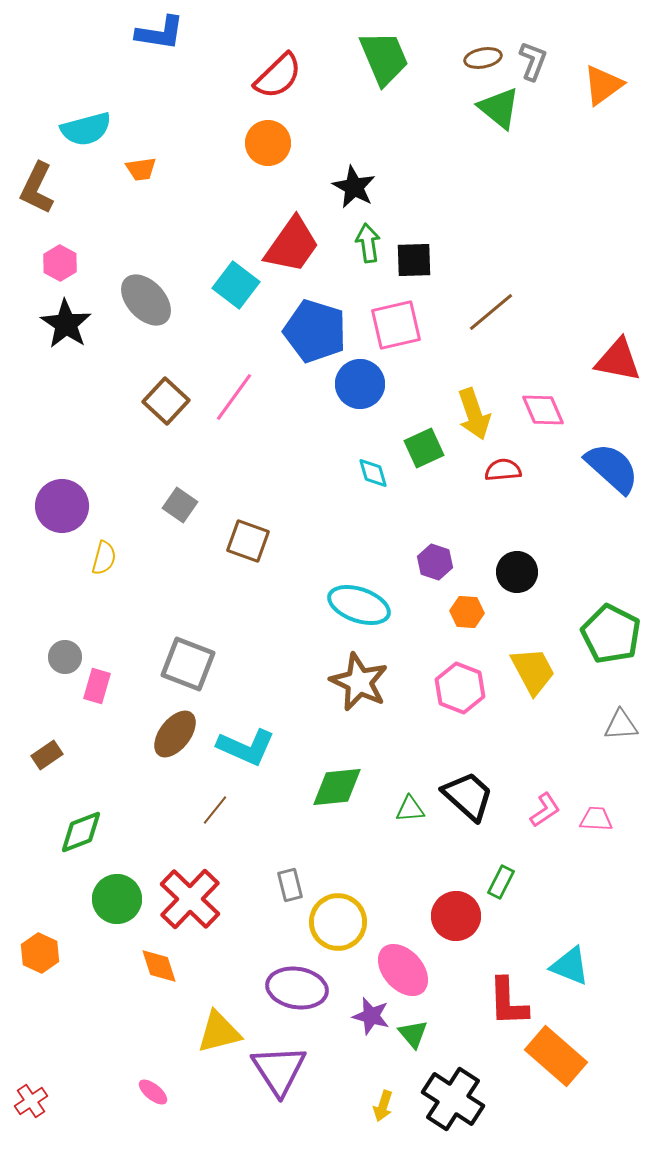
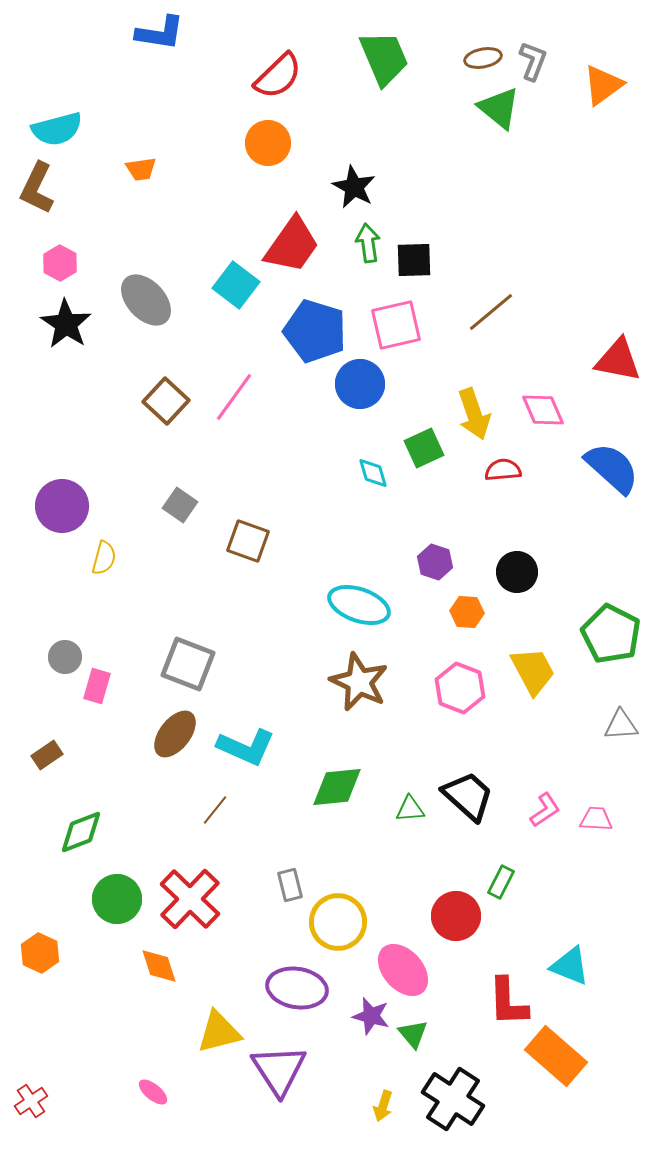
cyan semicircle at (86, 129): moved 29 px left
